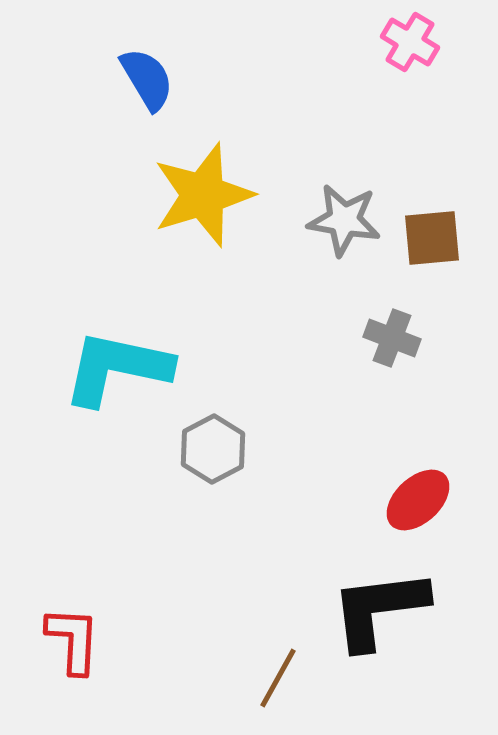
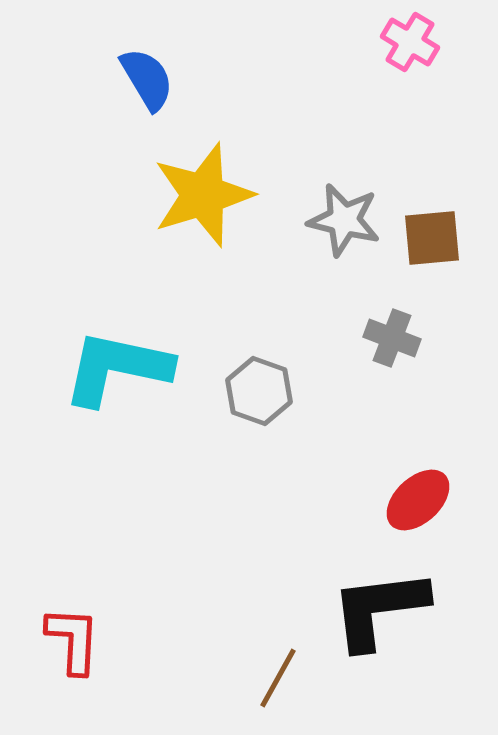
gray star: rotated 4 degrees clockwise
gray hexagon: moved 46 px right, 58 px up; rotated 12 degrees counterclockwise
